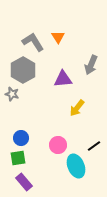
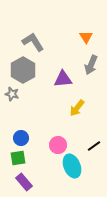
orange triangle: moved 28 px right
cyan ellipse: moved 4 px left
